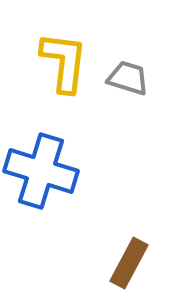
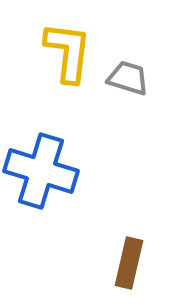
yellow L-shape: moved 4 px right, 10 px up
brown rectangle: rotated 15 degrees counterclockwise
